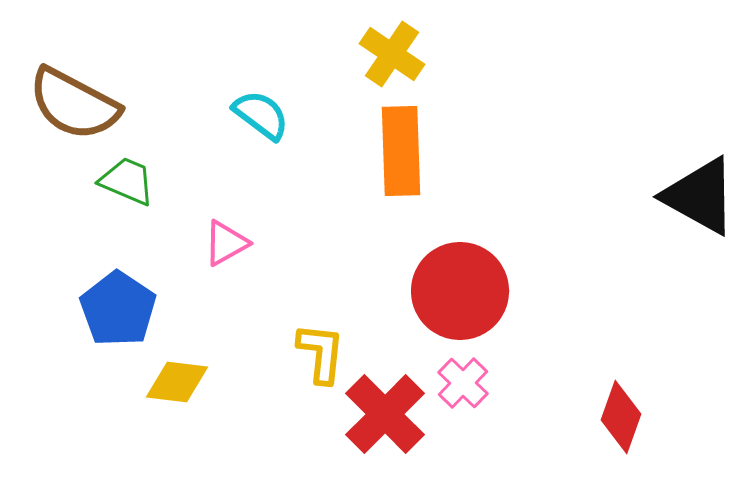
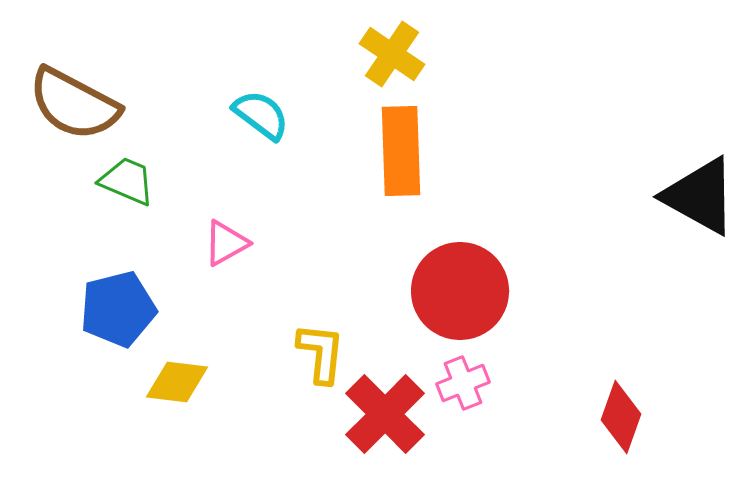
blue pentagon: rotated 24 degrees clockwise
pink cross: rotated 24 degrees clockwise
